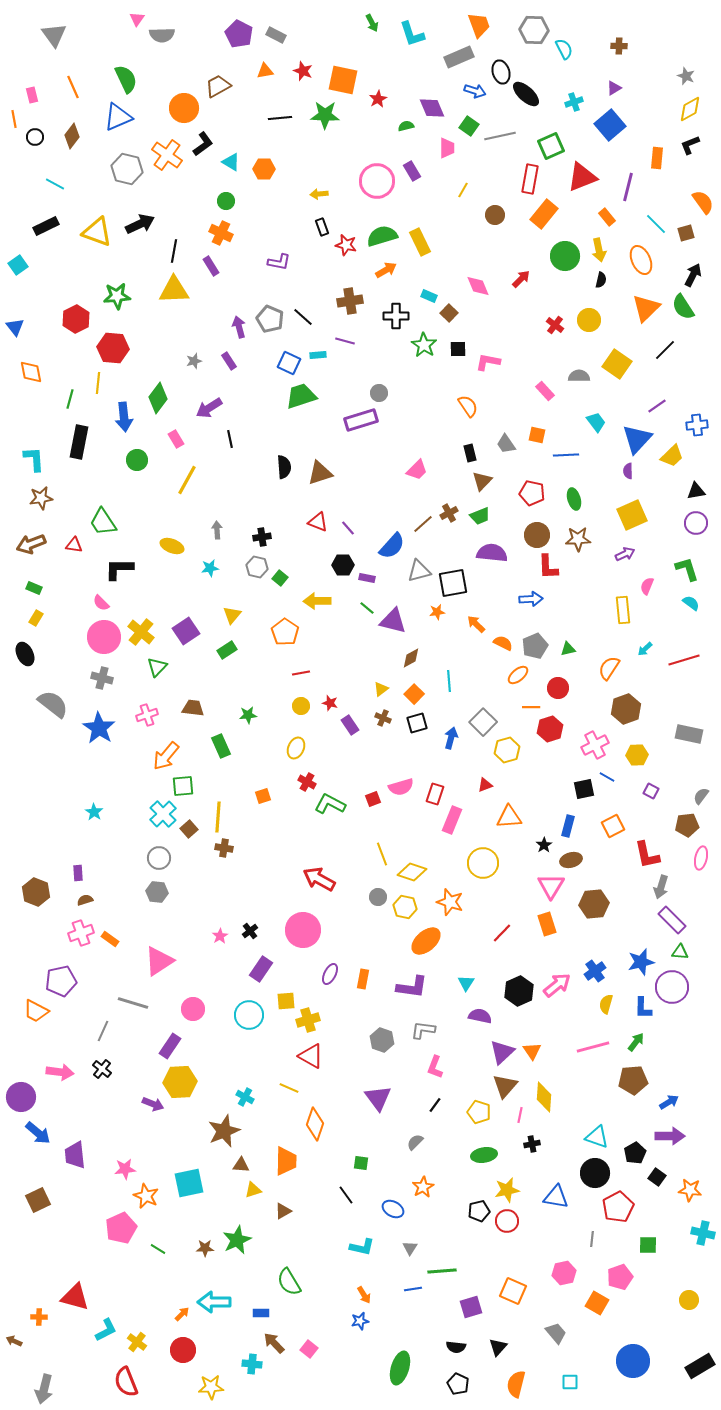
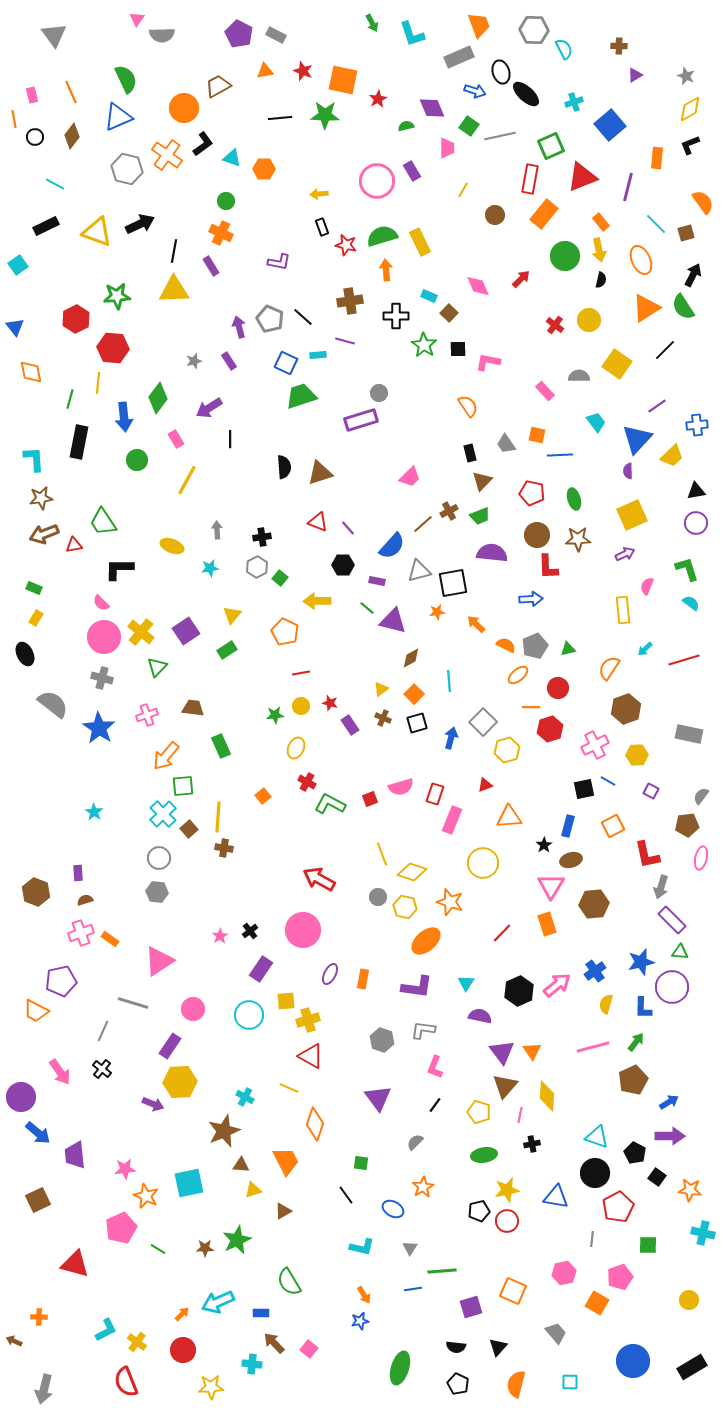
orange line at (73, 87): moved 2 px left, 5 px down
purple triangle at (614, 88): moved 21 px right, 13 px up
cyan triangle at (231, 162): moved 1 px right, 4 px up; rotated 12 degrees counterclockwise
orange rectangle at (607, 217): moved 6 px left, 5 px down
orange arrow at (386, 270): rotated 65 degrees counterclockwise
orange triangle at (646, 308): rotated 12 degrees clockwise
blue square at (289, 363): moved 3 px left
black line at (230, 439): rotated 12 degrees clockwise
blue line at (566, 455): moved 6 px left
pink trapezoid at (417, 470): moved 7 px left, 7 px down
brown cross at (449, 513): moved 2 px up
brown arrow at (31, 544): moved 13 px right, 10 px up
red triangle at (74, 545): rotated 18 degrees counterclockwise
gray hexagon at (257, 567): rotated 20 degrees clockwise
purple rectangle at (367, 578): moved 10 px right, 3 px down
orange pentagon at (285, 632): rotated 8 degrees counterclockwise
orange semicircle at (503, 643): moved 3 px right, 2 px down
green star at (248, 715): moved 27 px right
blue line at (607, 777): moved 1 px right, 4 px down
orange square at (263, 796): rotated 21 degrees counterclockwise
red square at (373, 799): moved 3 px left
purple L-shape at (412, 987): moved 5 px right
purple triangle at (502, 1052): rotated 24 degrees counterclockwise
pink arrow at (60, 1072): rotated 48 degrees clockwise
brown pentagon at (633, 1080): rotated 20 degrees counterclockwise
yellow diamond at (544, 1097): moved 3 px right, 1 px up
black pentagon at (635, 1153): rotated 15 degrees counterclockwise
orange trapezoid at (286, 1161): rotated 28 degrees counterclockwise
red triangle at (75, 1297): moved 33 px up
cyan arrow at (214, 1302): moved 4 px right; rotated 24 degrees counterclockwise
black rectangle at (700, 1366): moved 8 px left, 1 px down
